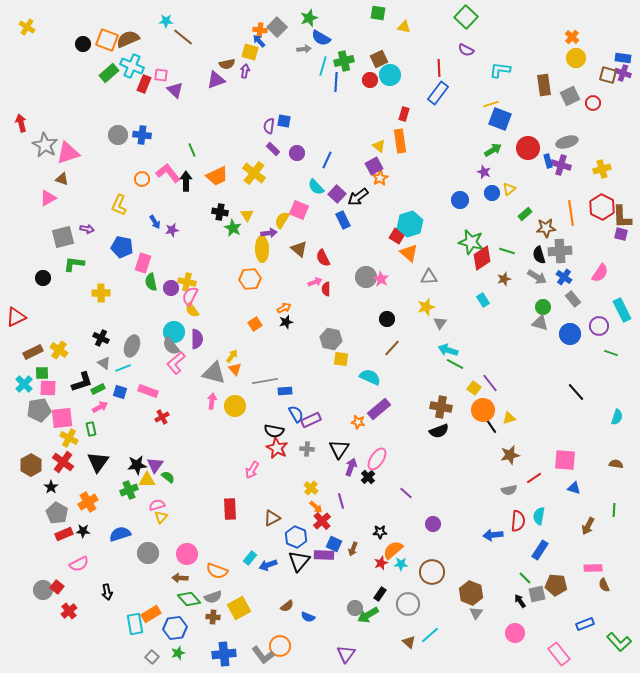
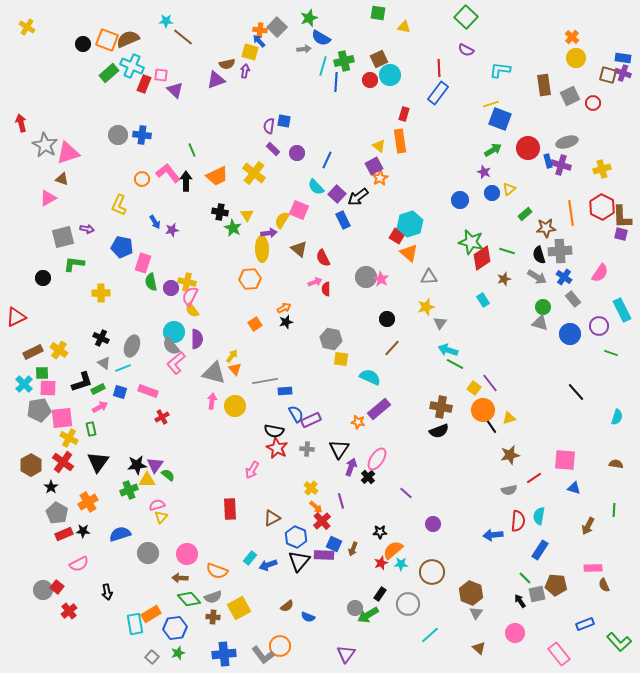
green semicircle at (168, 477): moved 2 px up
brown triangle at (409, 642): moved 70 px right, 6 px down
